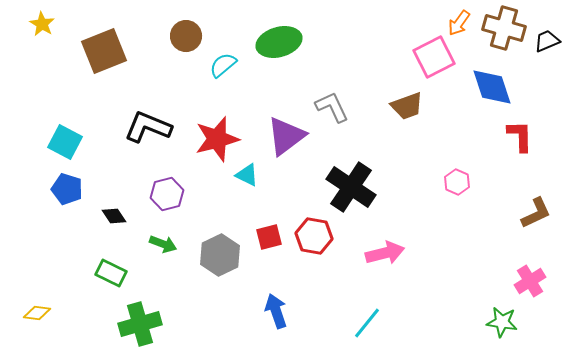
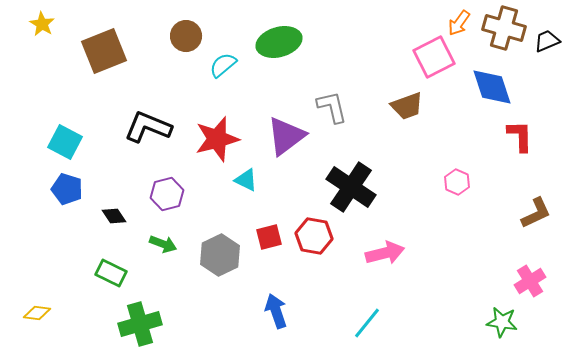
gray L-shape: rotated 12 degrees clockwise
cyan triangle: moved 1 px left, 5 px down
